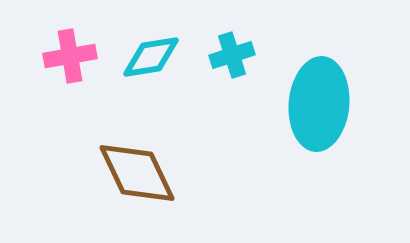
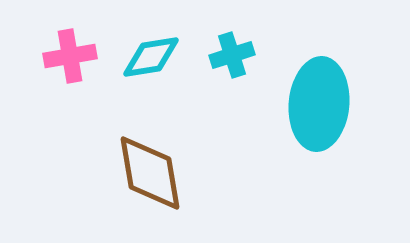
brown diamond: moved 13 px right; rotated 16 degrees clockwise
